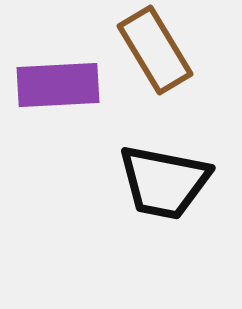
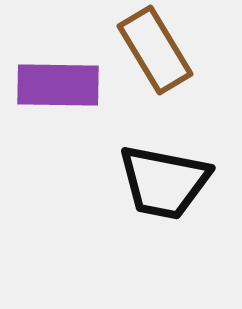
purple rectangle: rotated 4 degrees clockwise
